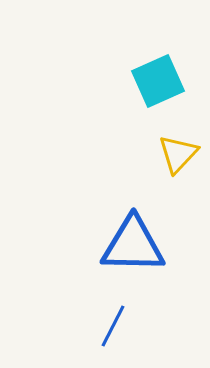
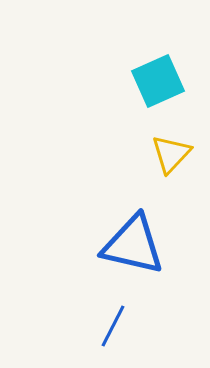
yellow triangle: moved 7 px left
blue triangle: rotated 12 degrees clockwise
